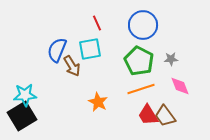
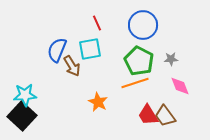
orange line: moved 6 px left, 6 px up
black square: rotated 16 degrees counterclockwise
